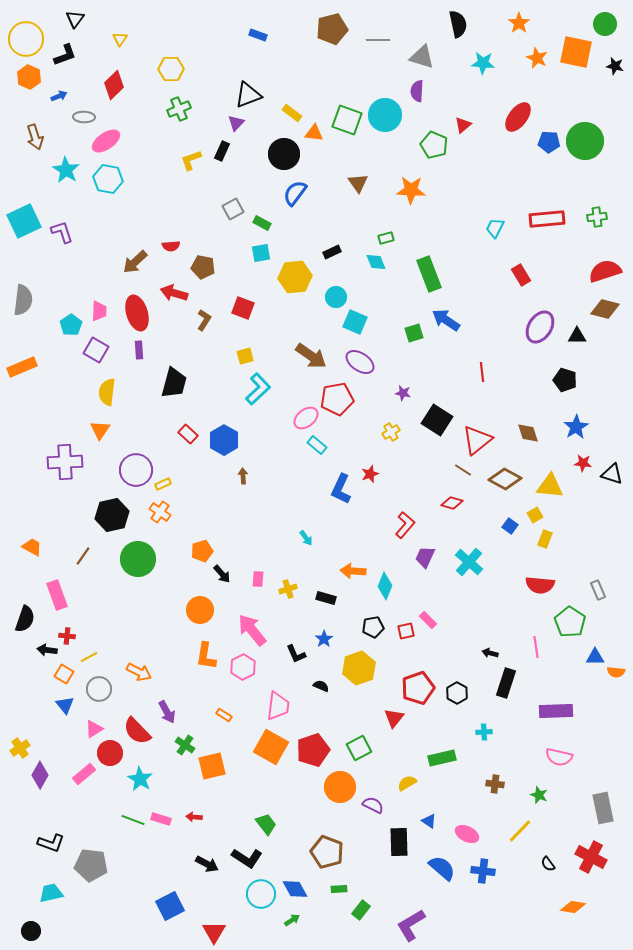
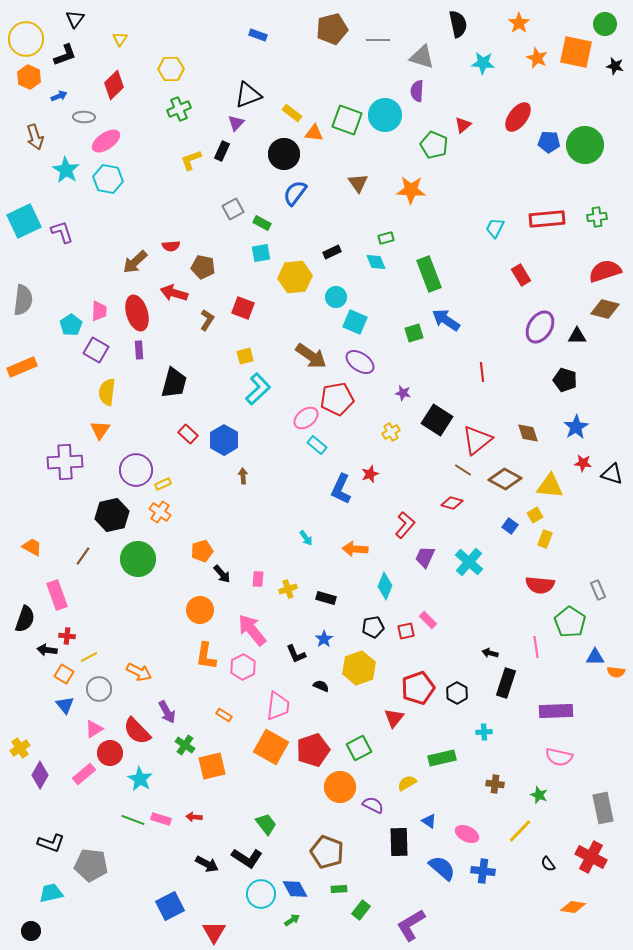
green circle at (585, 141): moved 4 px down
brown L-shape at (204, 320): moved 3 px right
orange arrow at (353, 571): moved 2 px right, 22 px up
